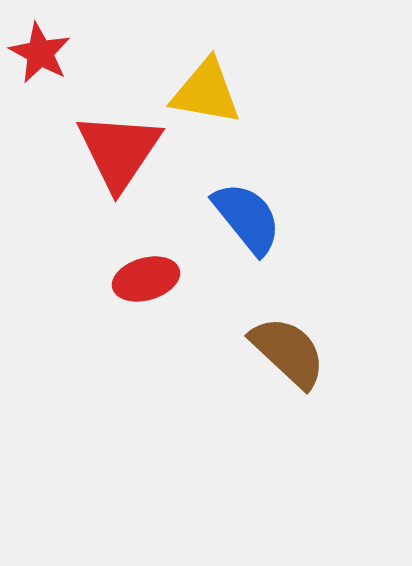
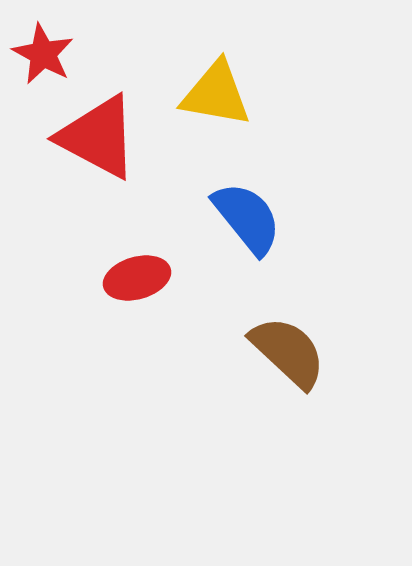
red star: moved 3 px right, 1 px down
yellow triangle: moved 10 px right, 2 px down
red triangle: moved 21 px left, 14 px up; rotated 36 degrees counterclockwise
red ellipse: moved 9 px left, 1 px up
